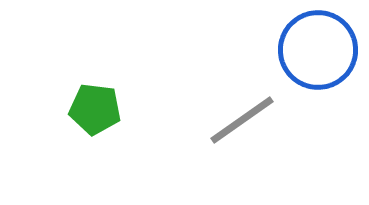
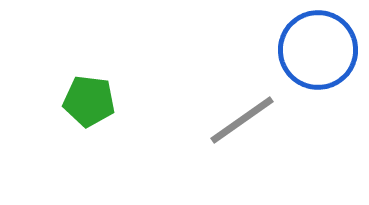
green pentagon: moved 6 px left, 8 px up
